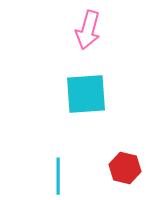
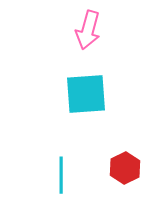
red hexagon: rotated 20 degrees clockwise
cyan line: moved 3 px right, 1 px up
